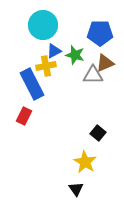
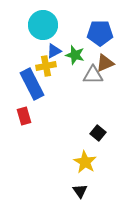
red rectangle: rotated 42 degrees counterclockwise
black triangle: moved 4 px right, 2 px down
